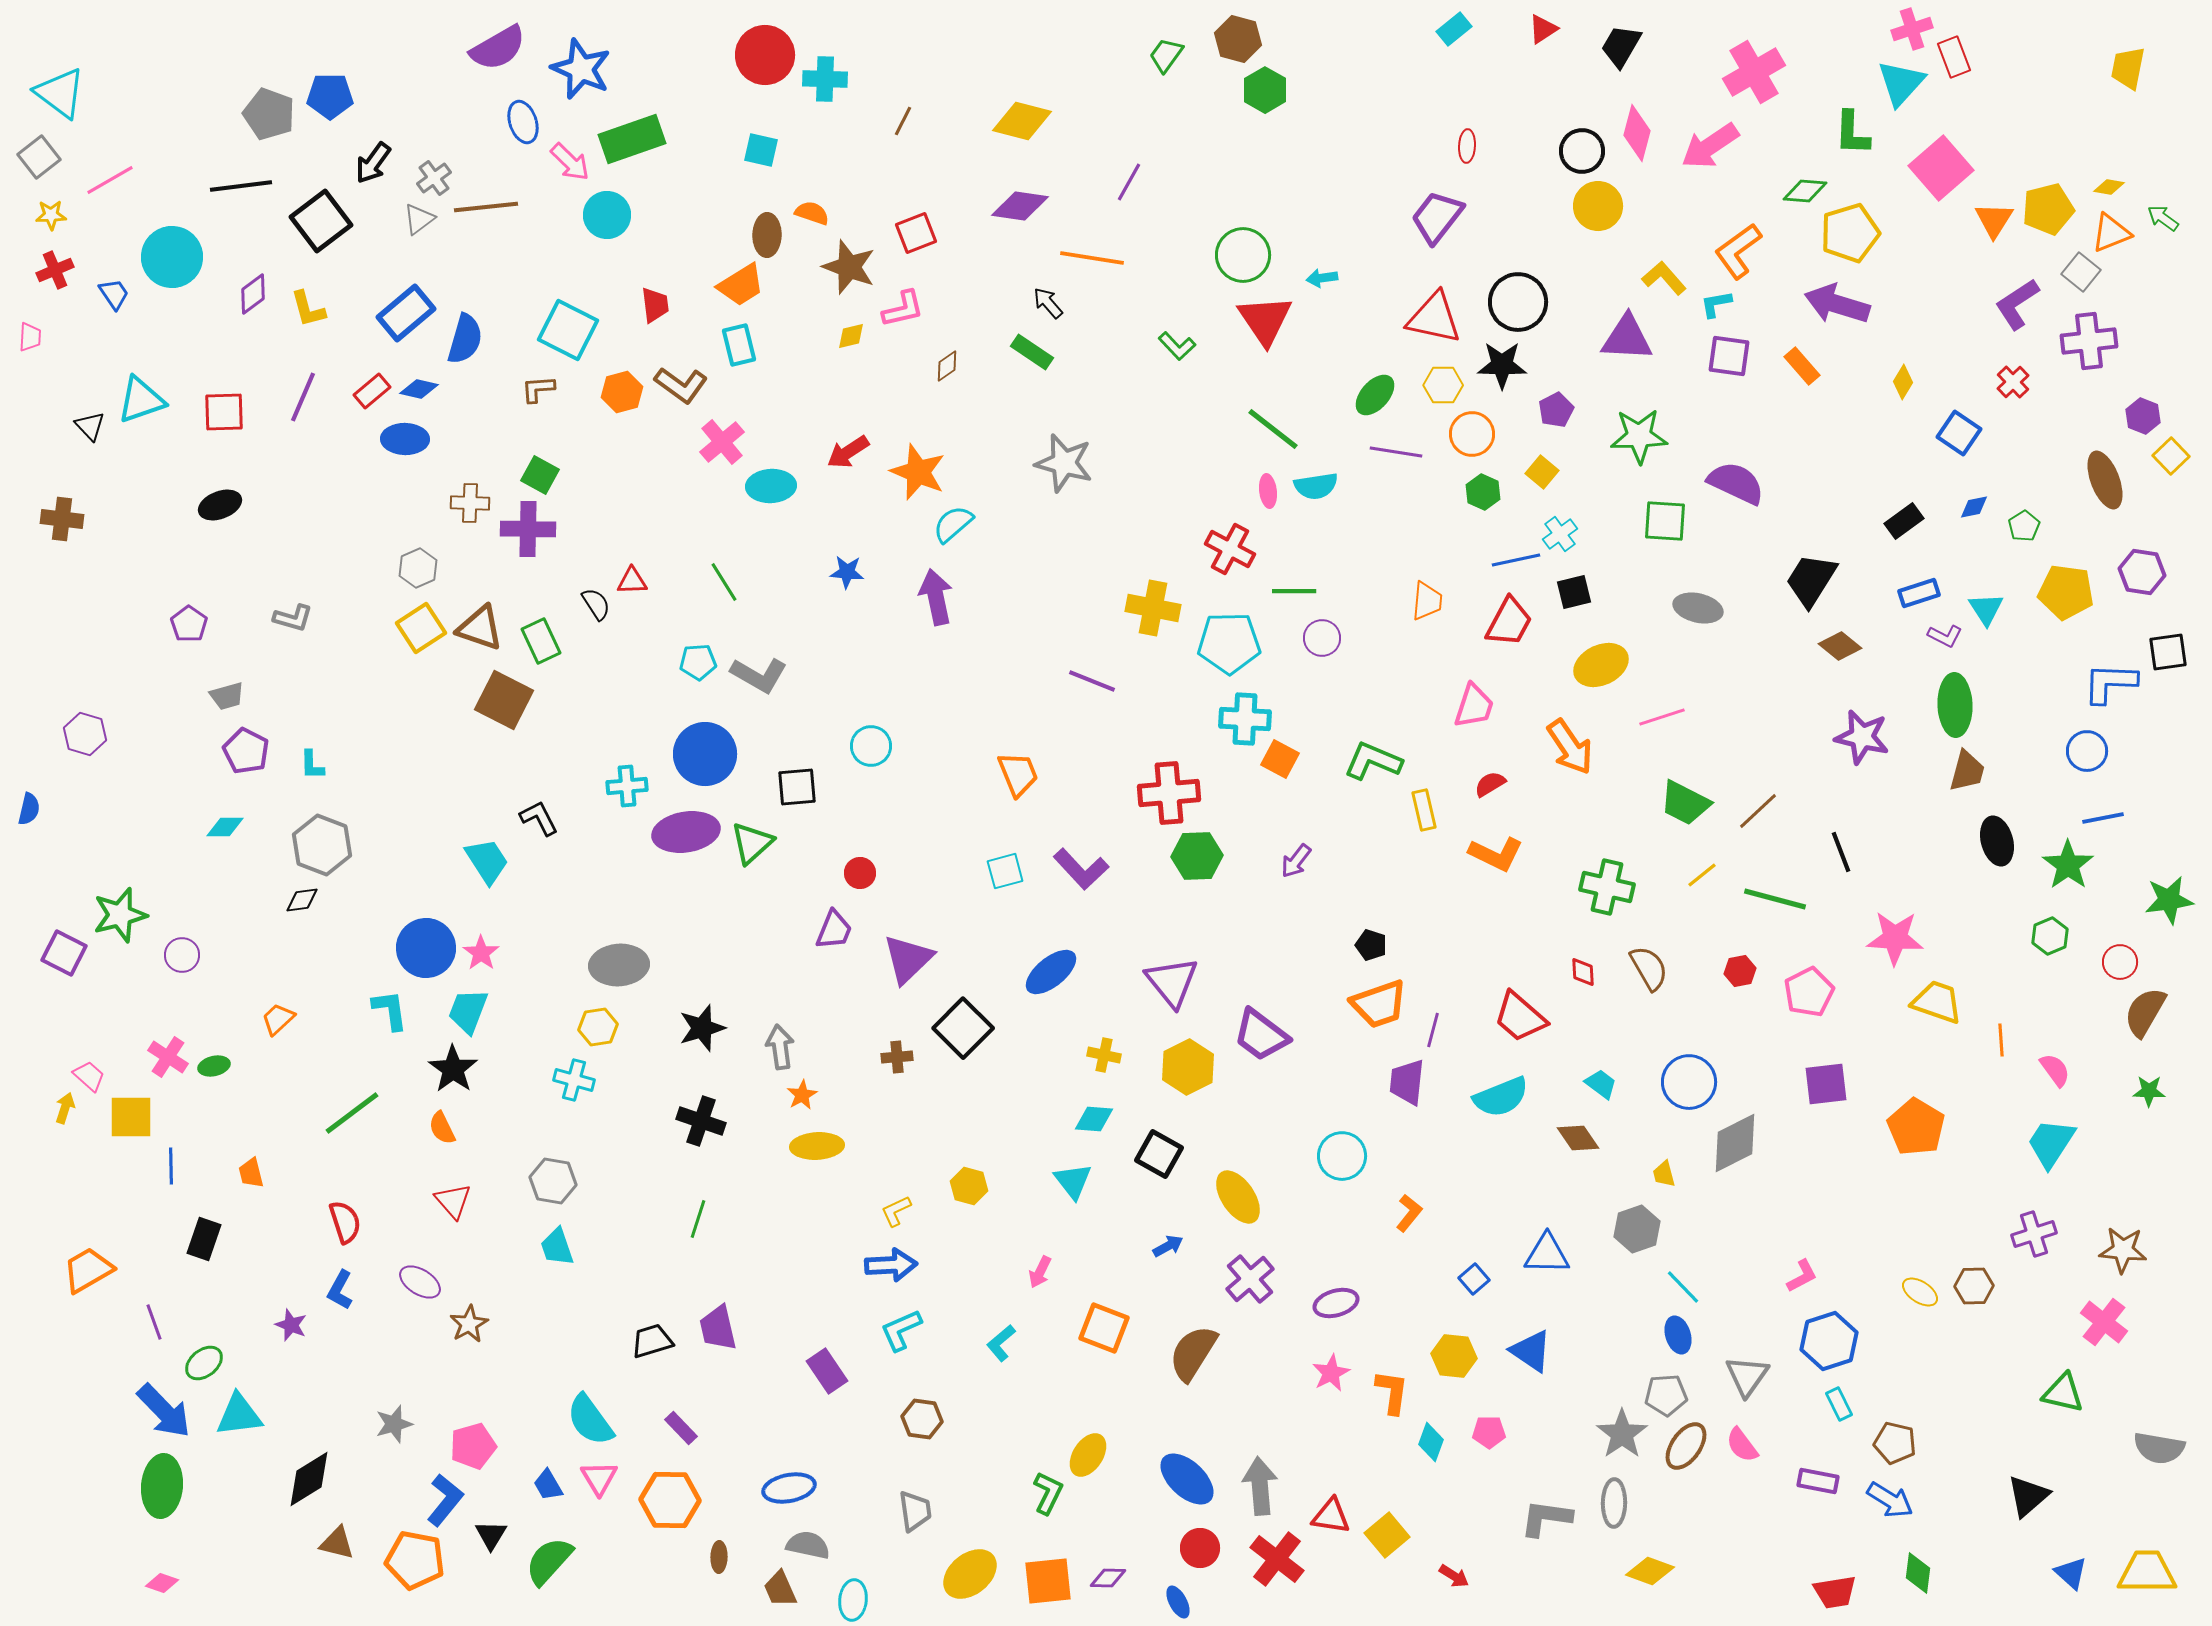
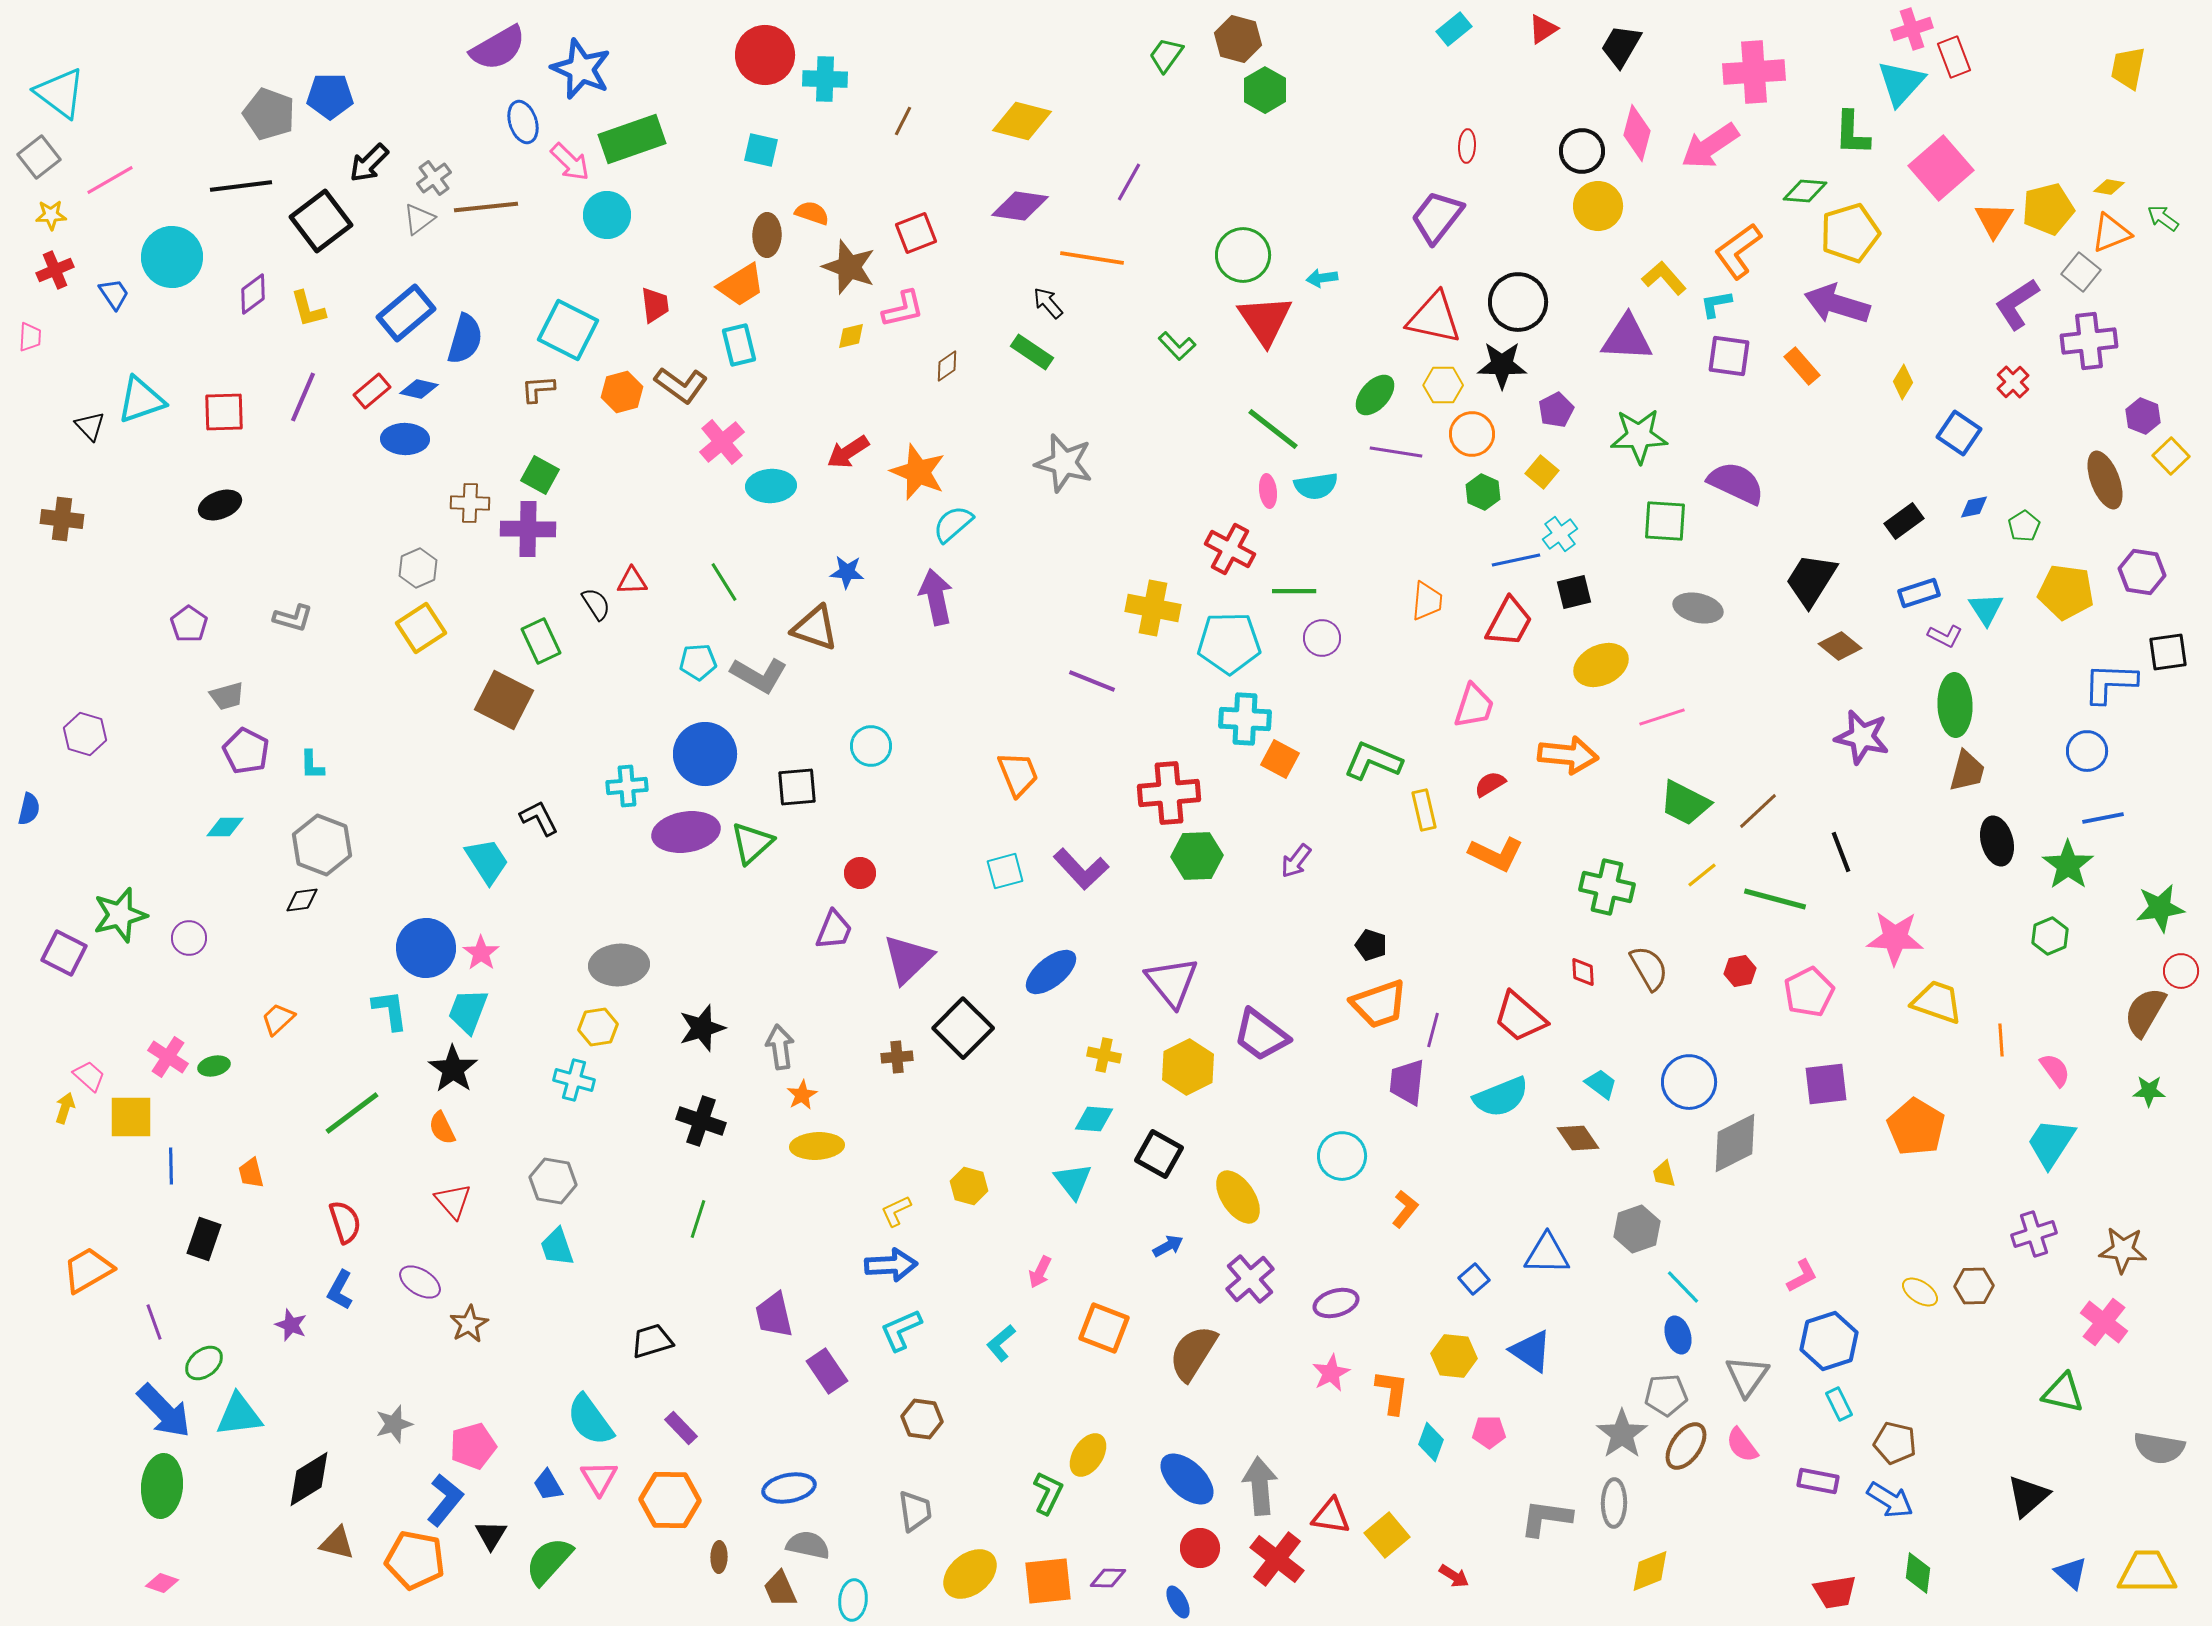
pink cross at (1754, 72): rotated 26 degrees clockwise
black arrow at (373, 163): moved 4 px left; rotated 9 degrees clockwise
brown triangle at (480, 628): moved 335 px right
orange arrow at (1570, 747): moved 2 px left, 8 px down; rotated 50 degrees counterclockwise
green star at (2169, 900): moved 9 px left, 8 px down
purple circle at (182, 955): moved 7 px right, 17 px up
red circle at (2120, 962): moved 61 px right, 9 px down
orange L-shape at (1409, 1213): moved 4 px left, 4 px up
purple trapezoid at (718, 1328): moved 56 px right, 13 px up
yellow diamond at (1650, 1571): rotated 42 degrees counterclockwise
